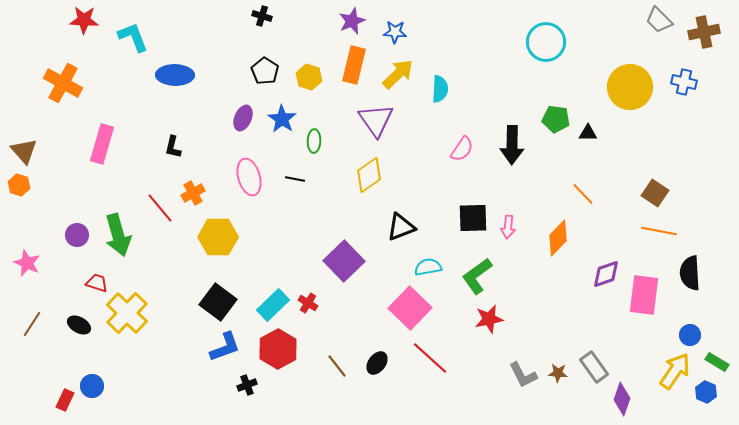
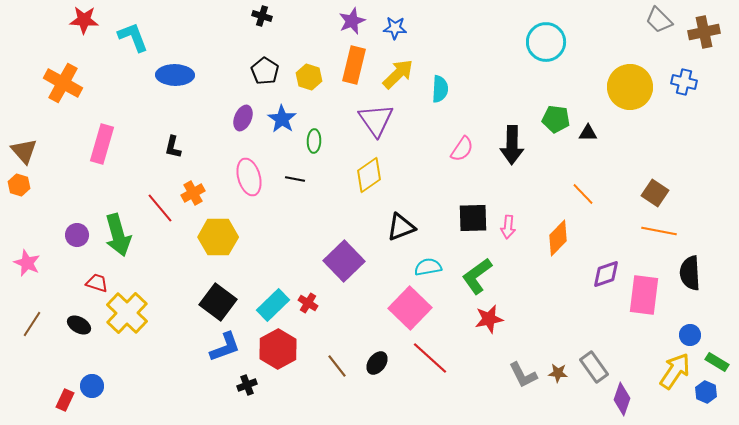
blue star at (395, 32): moved 4 px up
